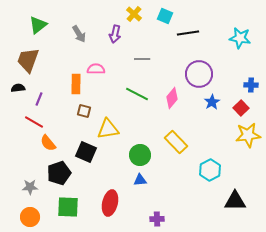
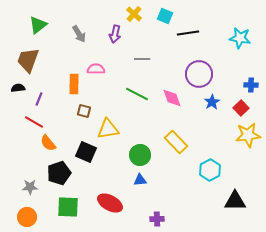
orange rectangle: moved 2 px left
pink diamond: rotated 60 degrees counterclockwise
red ellipse: rotated 75 degrees counterclockwise
orange circle: moved 3 px left
